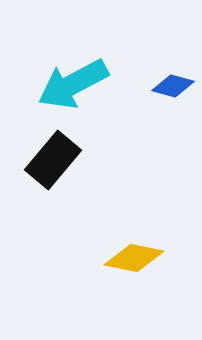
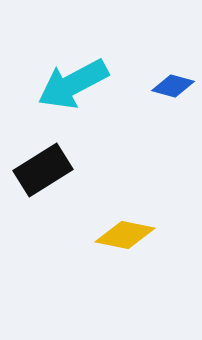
black rectangle: moved 10 px left, 10 px down; rotated 18 degrees clockwise
yellow diamond: moved 9 px left, 23 px up
